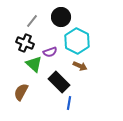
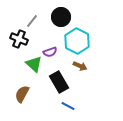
black cross: moved 6 px left, 4 px up
black rectangle: rotated 15 degrees clockwise
brown semicircle: moved 1 px right, 2 px down
blue line: moved 1 px left, 3 px down; rotated 72 degrees counterclockwise
